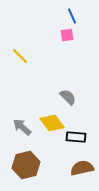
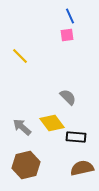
blue line: moved 2 px left
